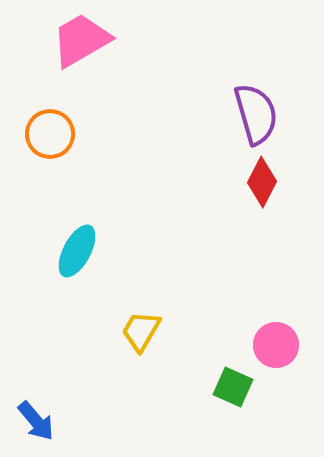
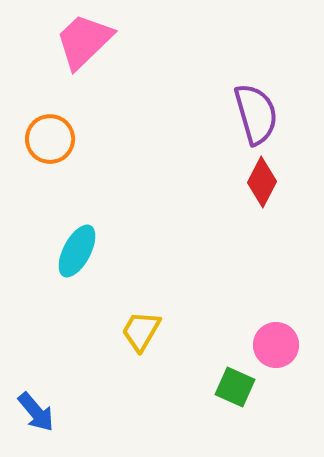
pink trapezoid: moved 3 px right, 1 px down; rotated 14 degrees counterclockwise
orange circle: moved 5 px down
green square: moved 2 px right
blue arrow: moved 9 px up
